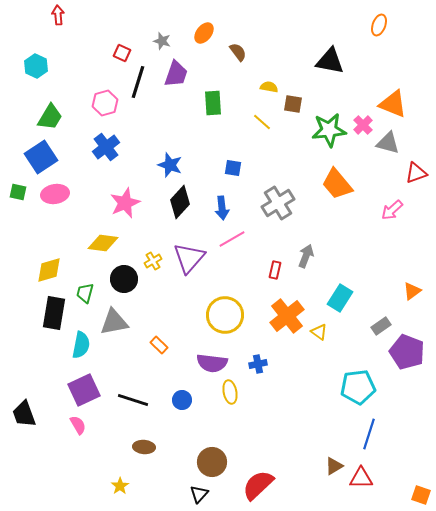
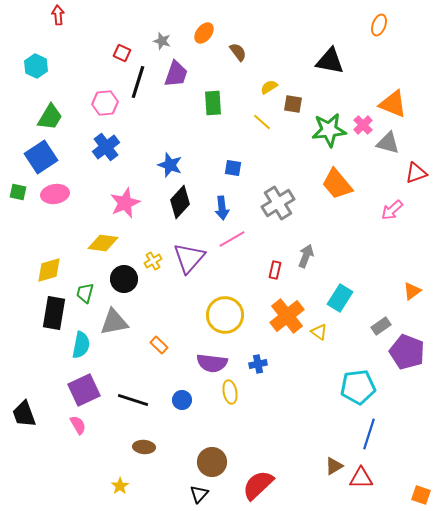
yellow semicircle at (269, 87): rotated 42 degrees counterclockwise
pink hexagon at (105, 103): rotated 10 degrees clockwise
